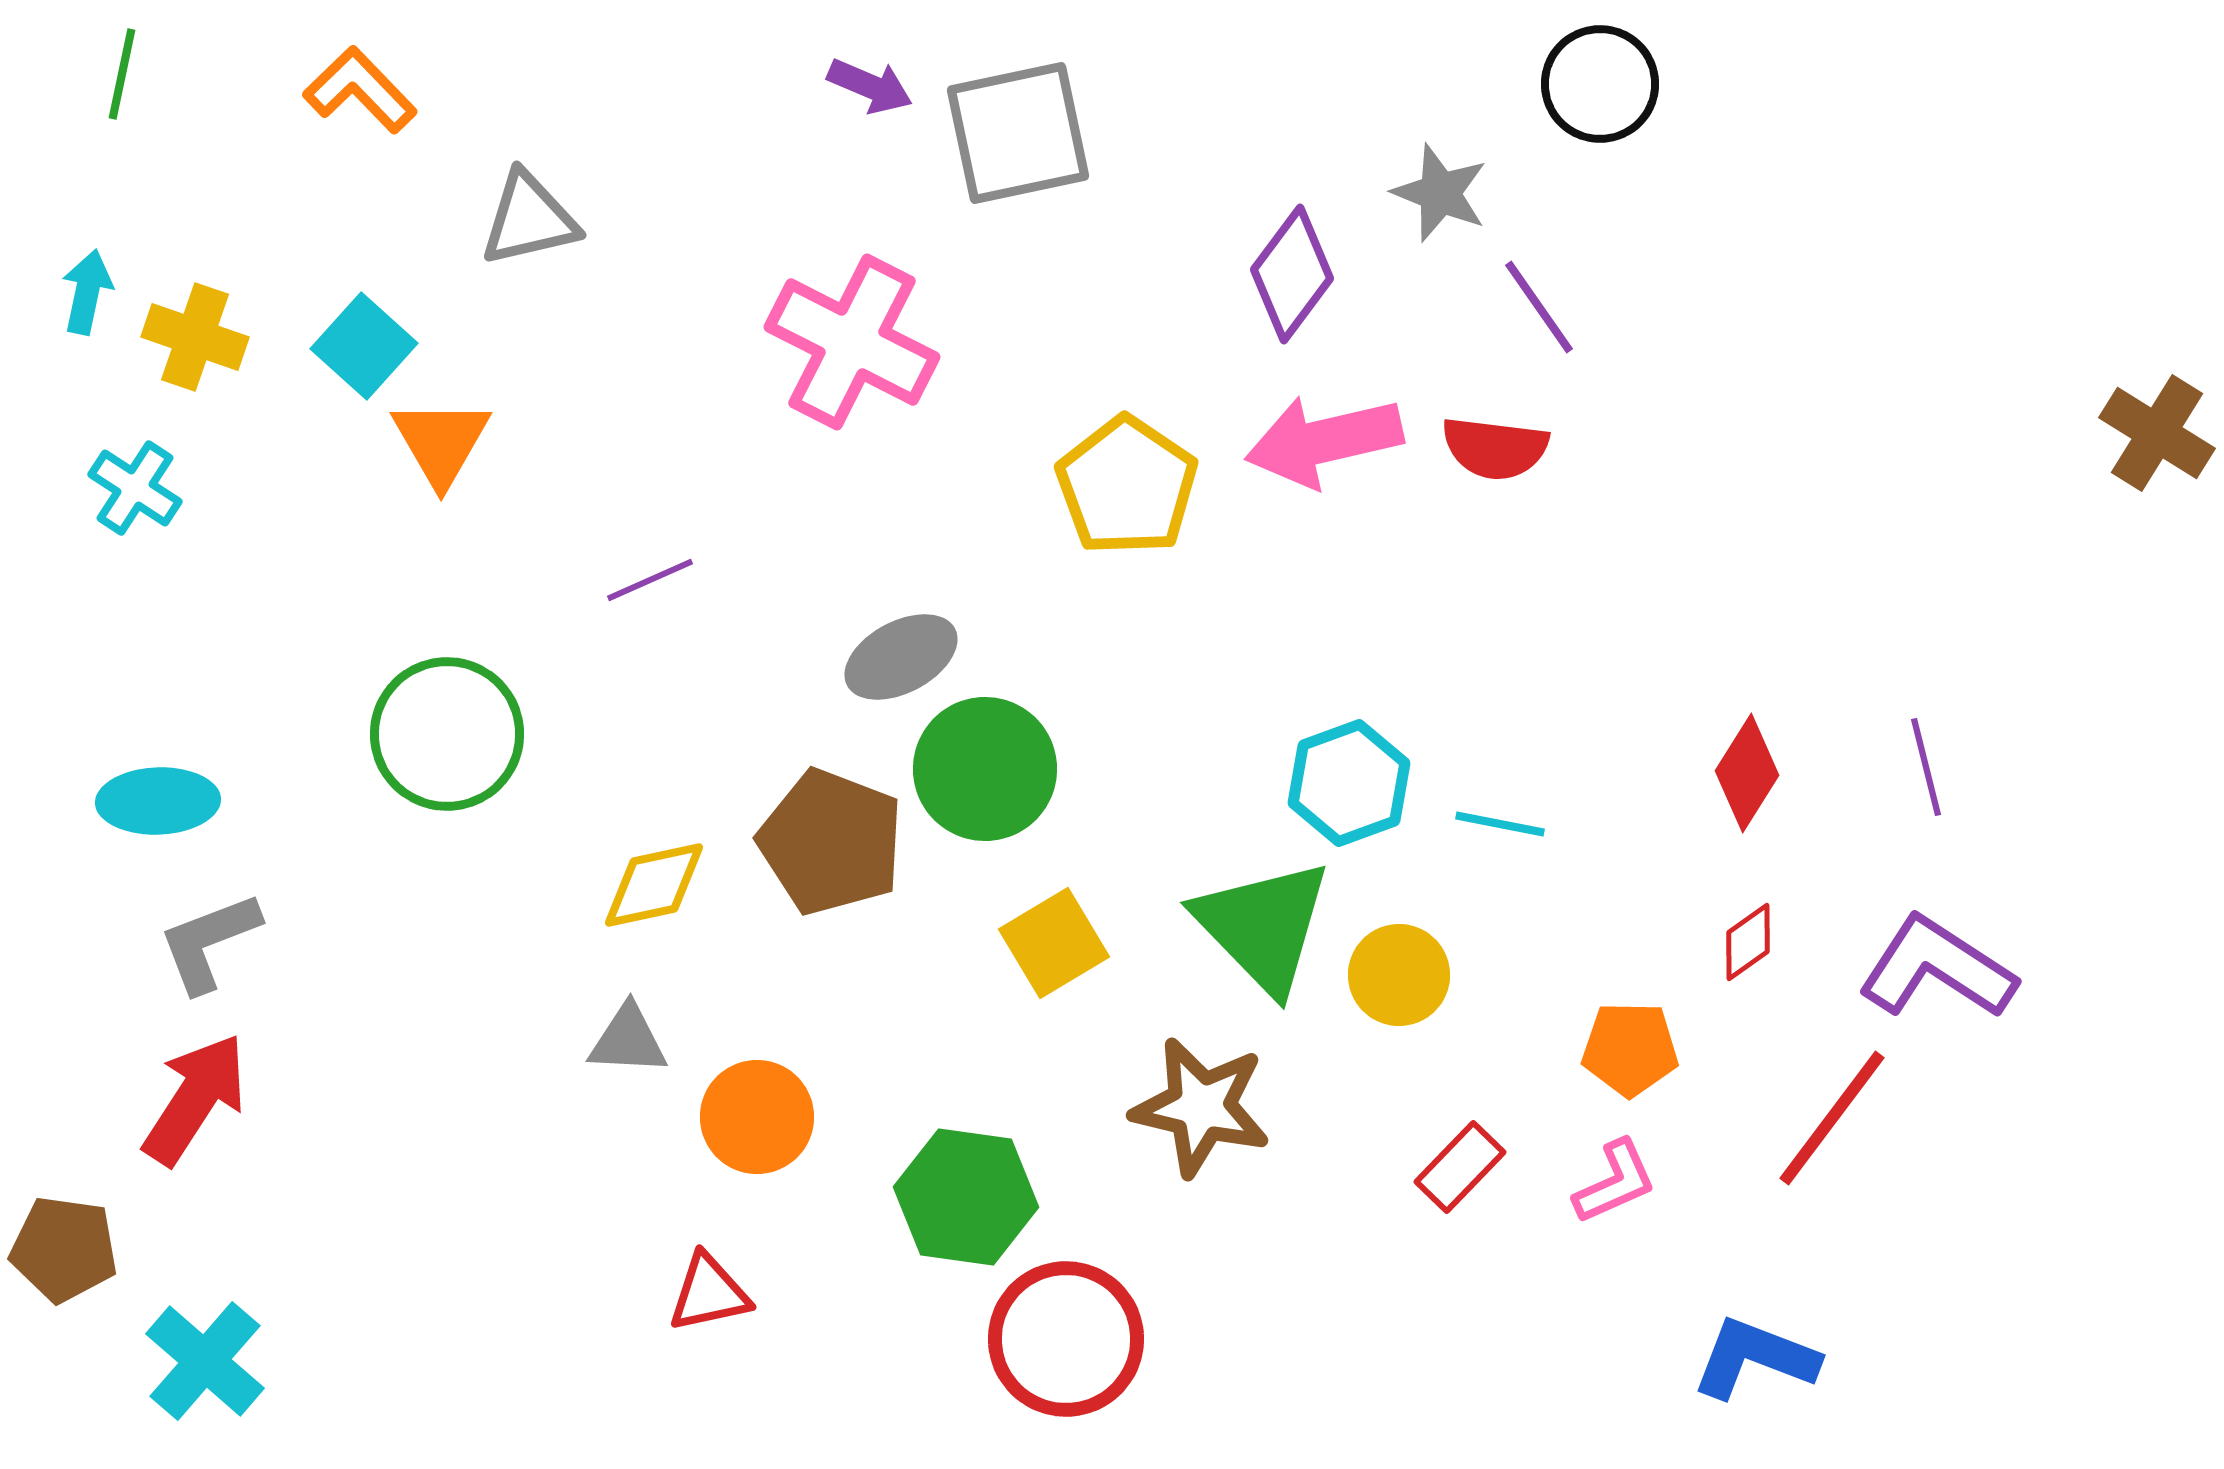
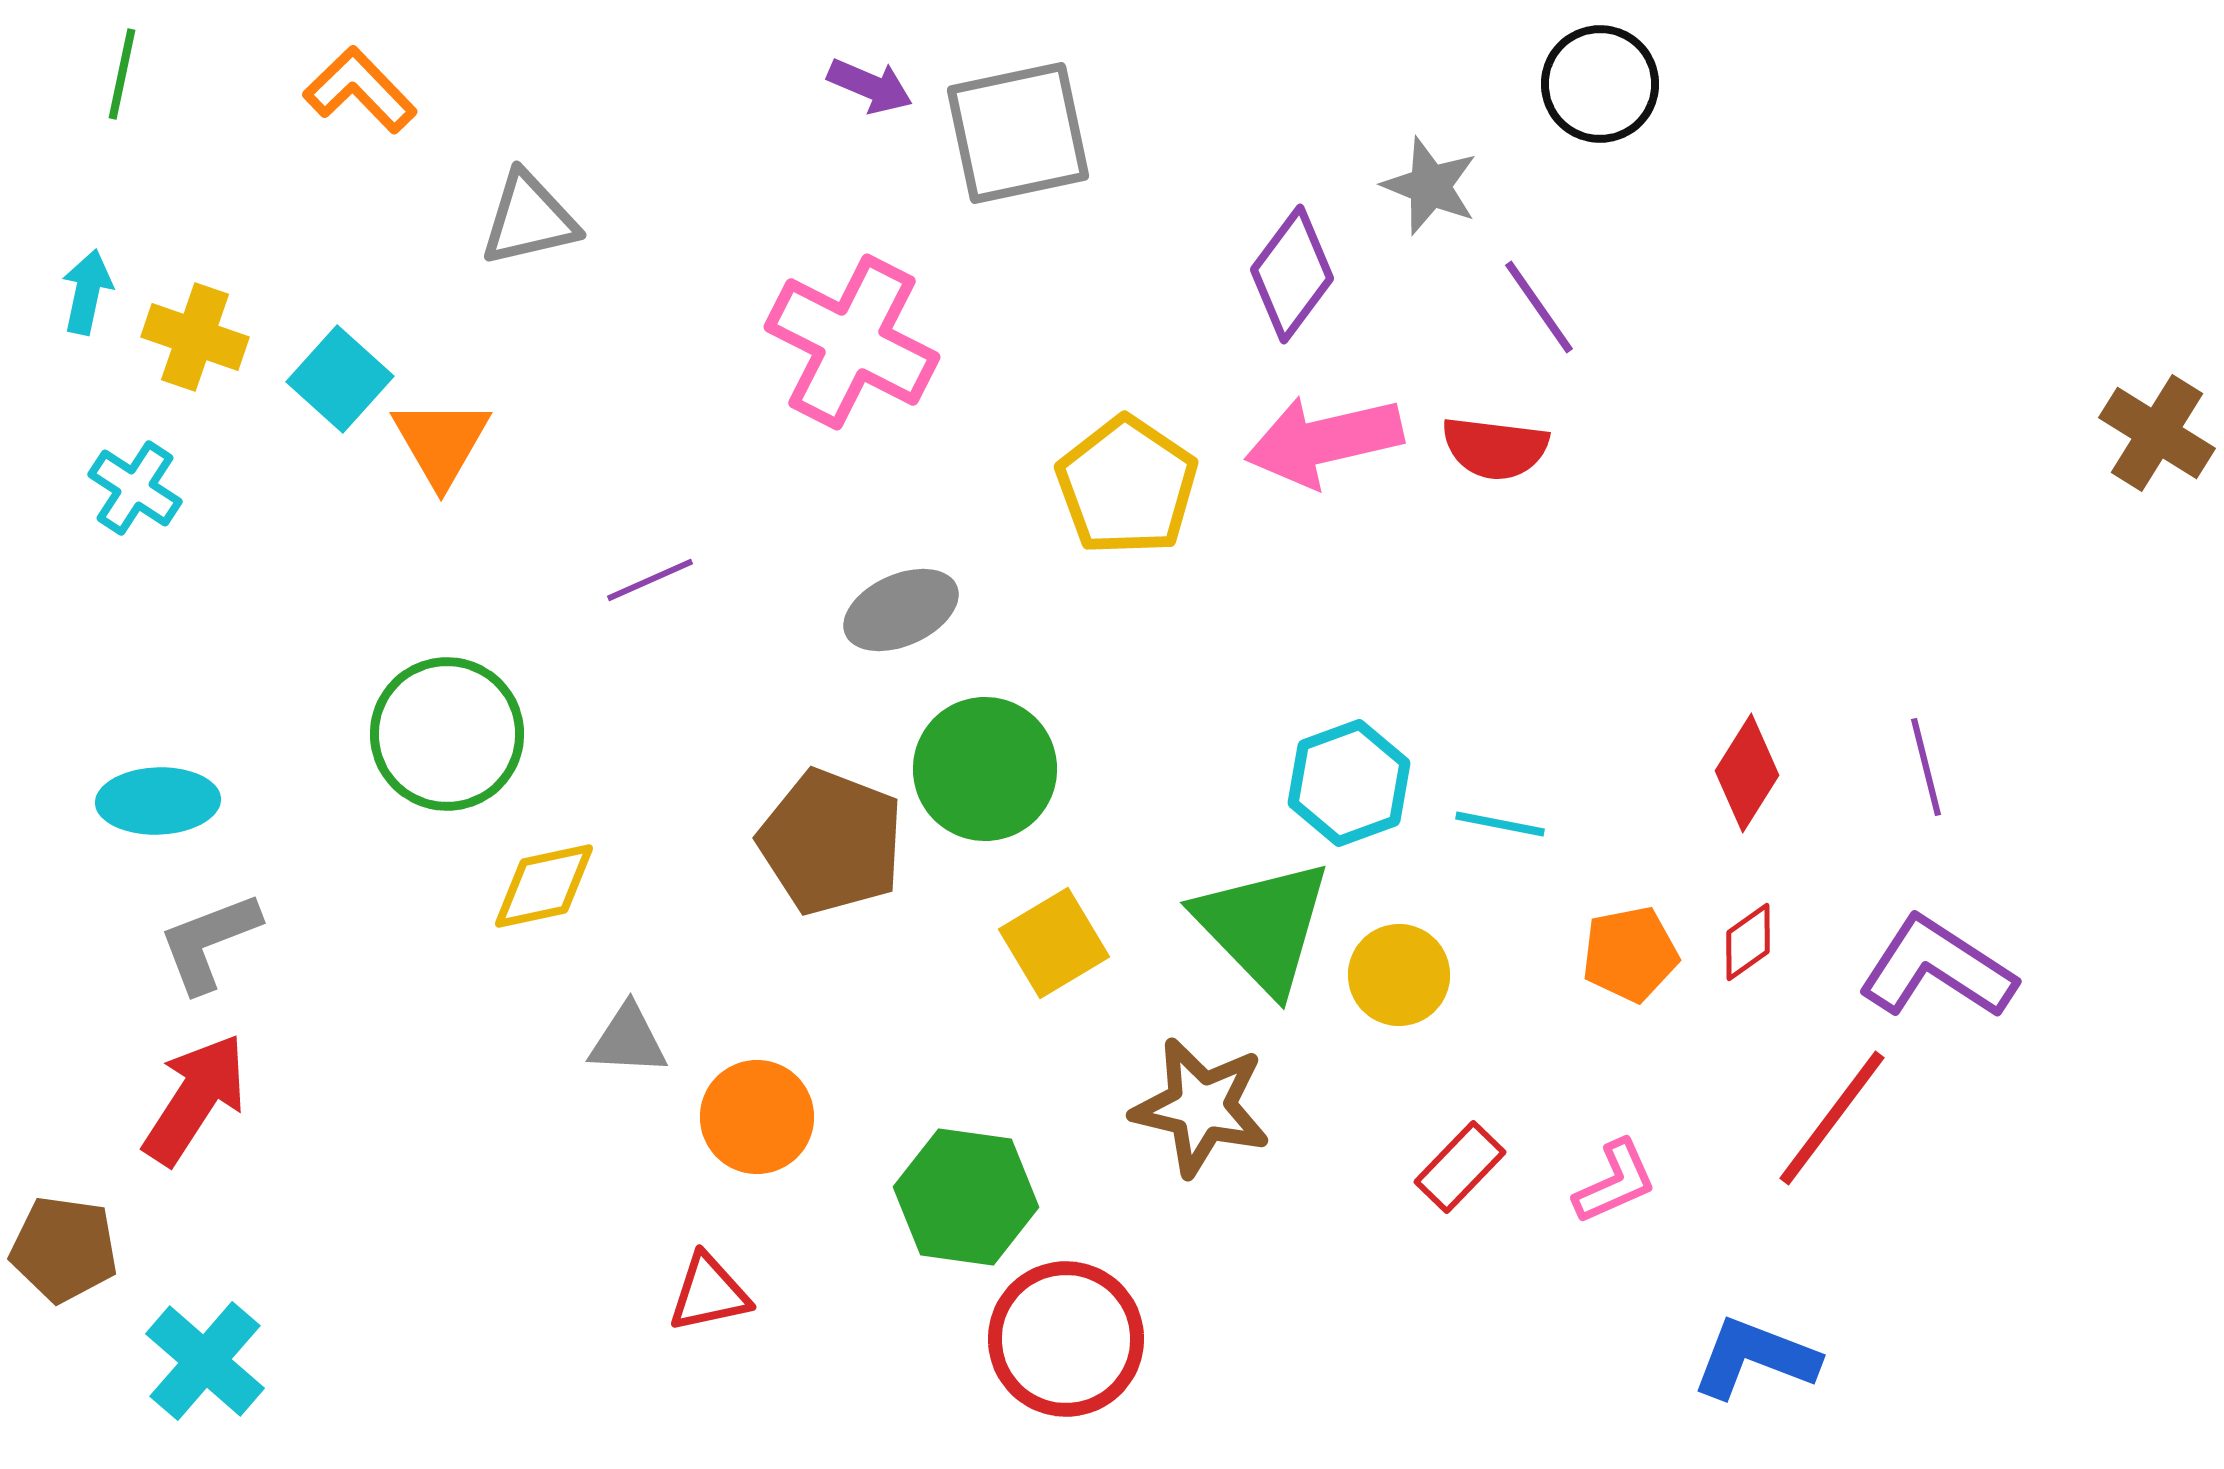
gray star at (1440, 193): moved 10 px left, 7 px up
cyan square at (364, 346): moved 24 px left, 33 px down
gray ellipse at (901, 657): moved 47 px up; rotated 4 degrees clockwise
yellow diamond at (654, 885): moved 110 px left, 1 px down
orange pentagon at (1630, 1049): moved 95 px up; rotated 12 degrees counterclockwise
